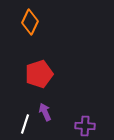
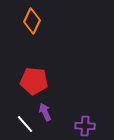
orange diamond: moved 2 px right, 1 px up
red pentagon: moved 5 px left, 7 px down; rotated 24 degrees clockwise
white line: rotated 60 degrees counterclockwise
